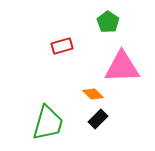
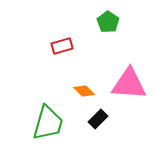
pink triangle: moved 7 px right, 17 px down; rotated 6 degrees clockwise
orange diamond: moved 9 px left, 3 px up
